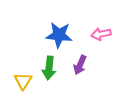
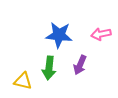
yellow triangle: rotated 48 degrees counterclockwise
